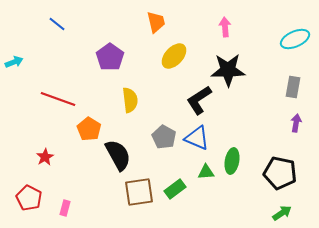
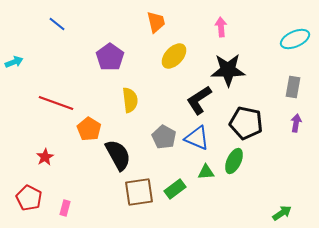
pink arrow: moved 4 px left
red line: moved 2 px left, 4 px down
green ellipse: moved 2 px right; rotated 15 degrees clockwise
black pentagon: moved 34 px left, 50 px up
